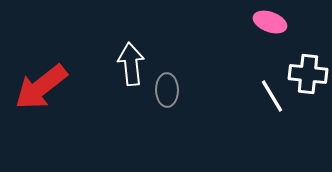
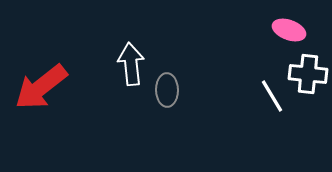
pink ellipse: moved 19 px right, 8 px down
